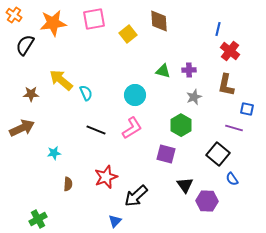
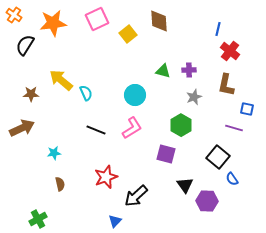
pink square: moved 3 px right; rotated 15 degrees counterclockwise
black square: moved 3 px down
brown semicircle: moved 8 px left; rotated 16 degrees counterclockwise
